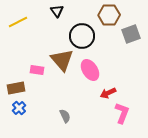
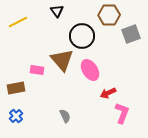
blue cross: moved 3 px left, 8 px down
